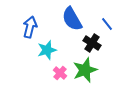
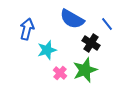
blue semicircle: rotated 30 degrees counterclockwise
blue arrow: moved 3 px left, 2 px down
black cross: moved 1 px left
